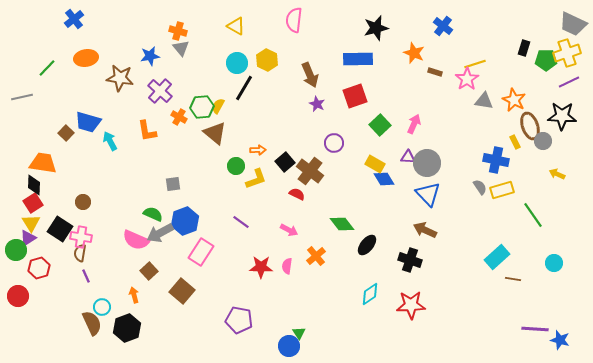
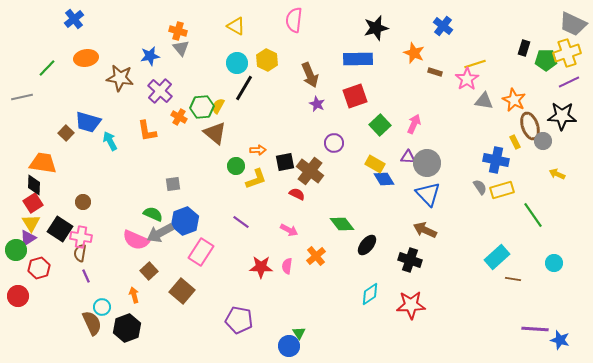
black square at (285, 162): rotated 30 degrees clockwise
